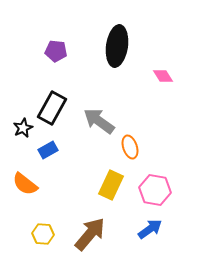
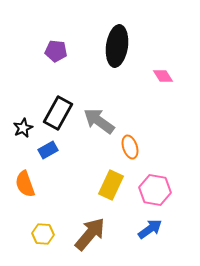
black rectangle: moved 6 px right, 5 px down
orange semicircle: rotated 32 degrees clockwise
